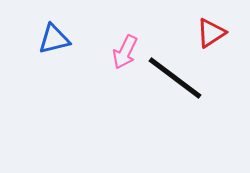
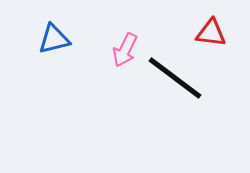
red triangle: rotated 40 degrees clockwise
pink arrow: moved 2 px up
